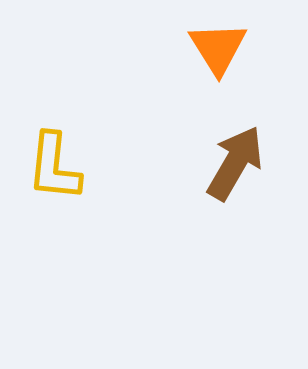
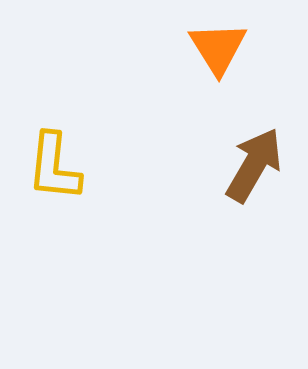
brown arrow: moved 19 px right, 2 px down
